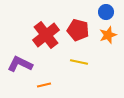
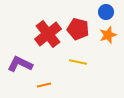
red pentagon: moved 1 px up
red cross: moved 2 px right, 1 px up
yellow line: moved 1 px left
